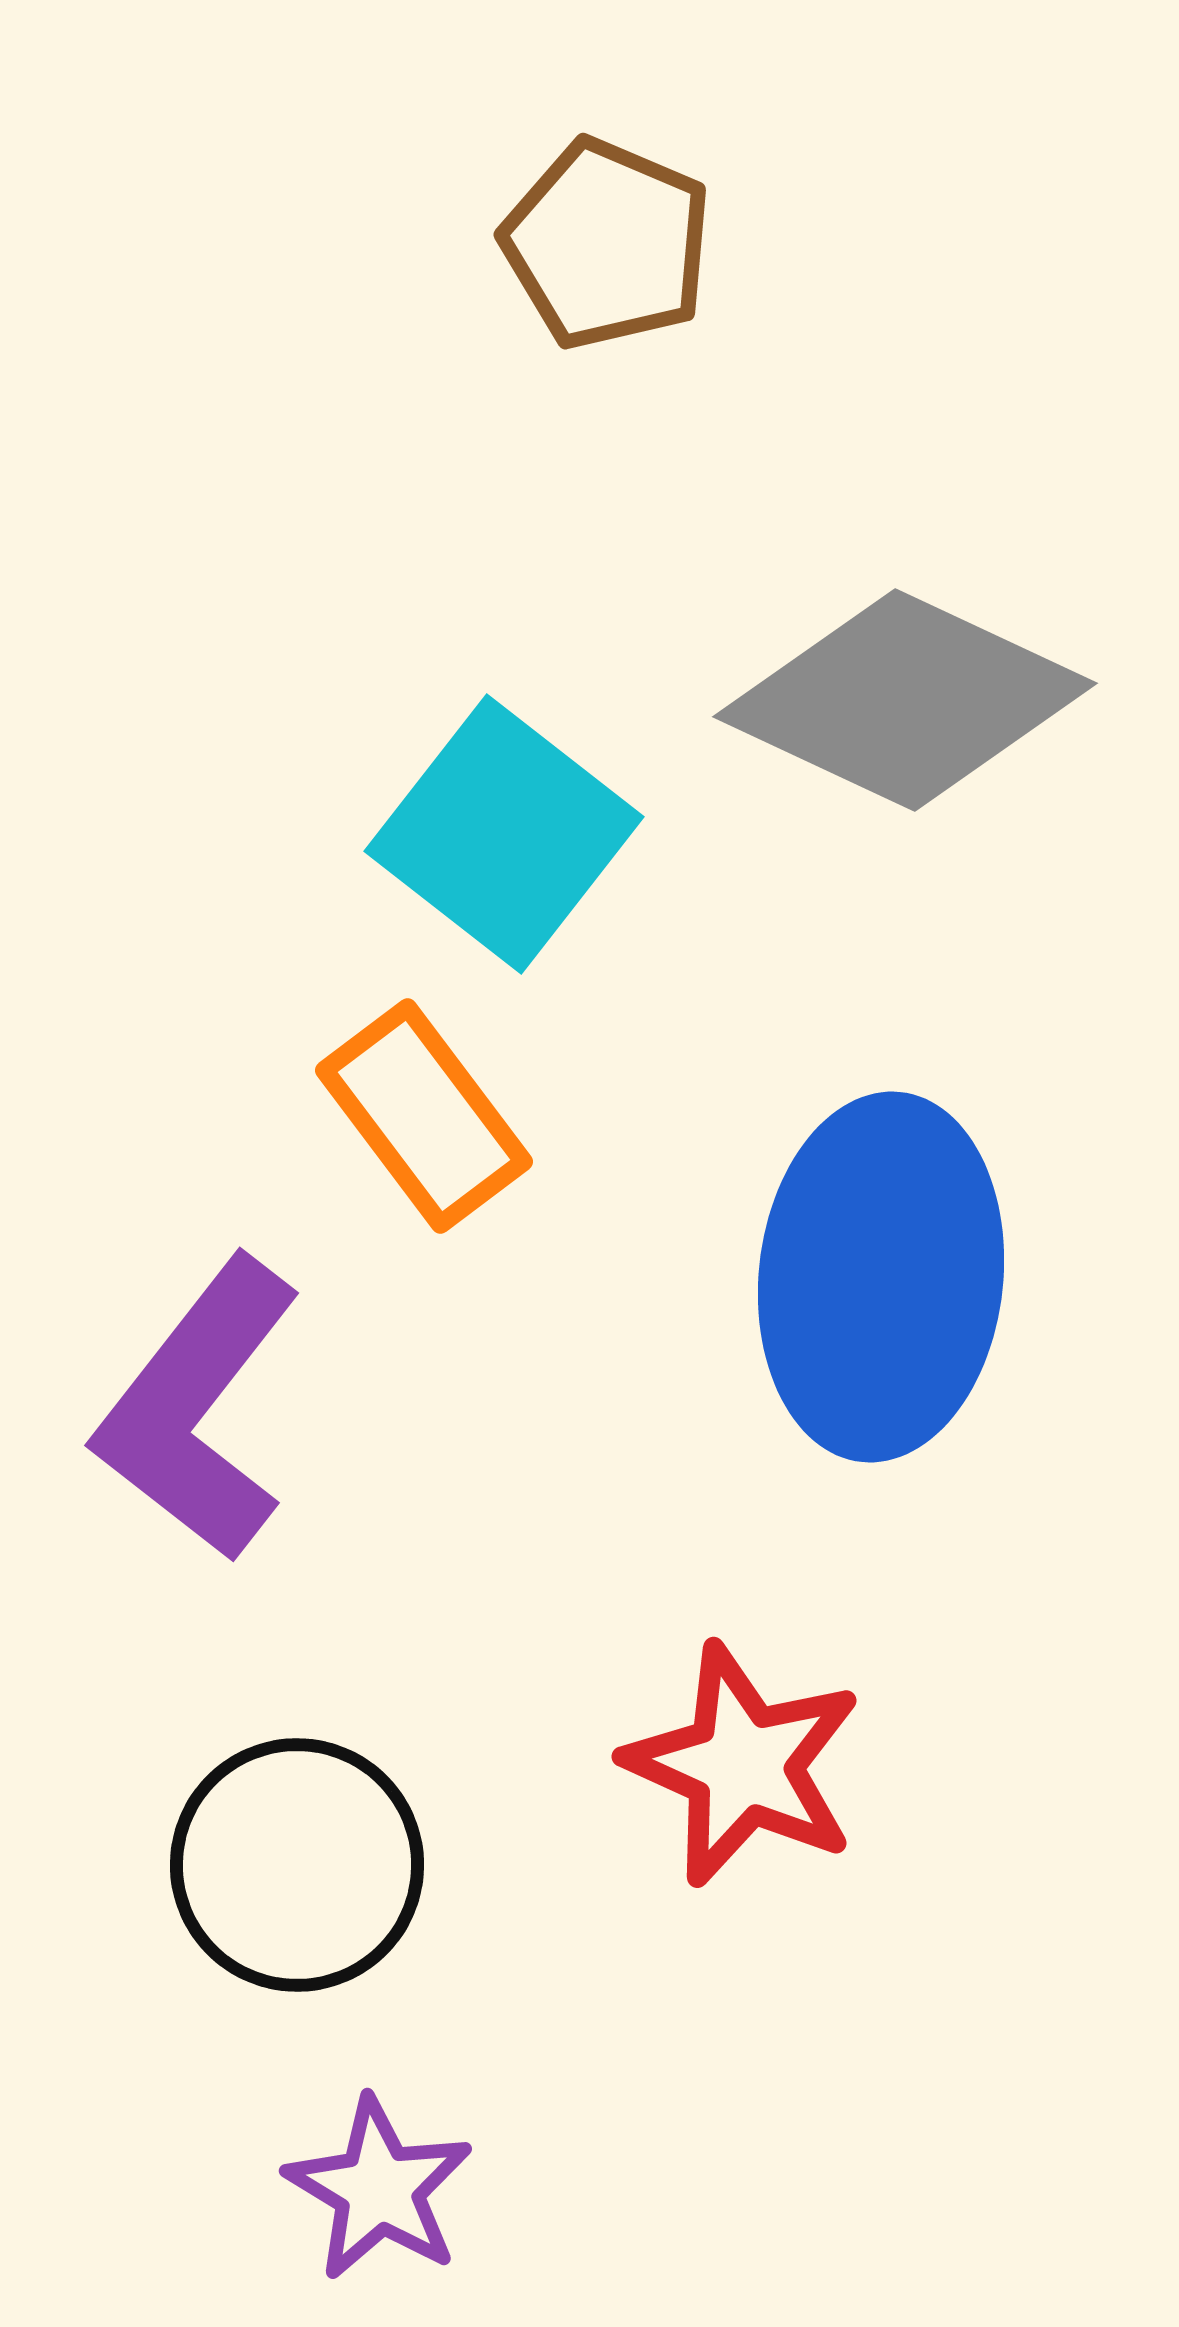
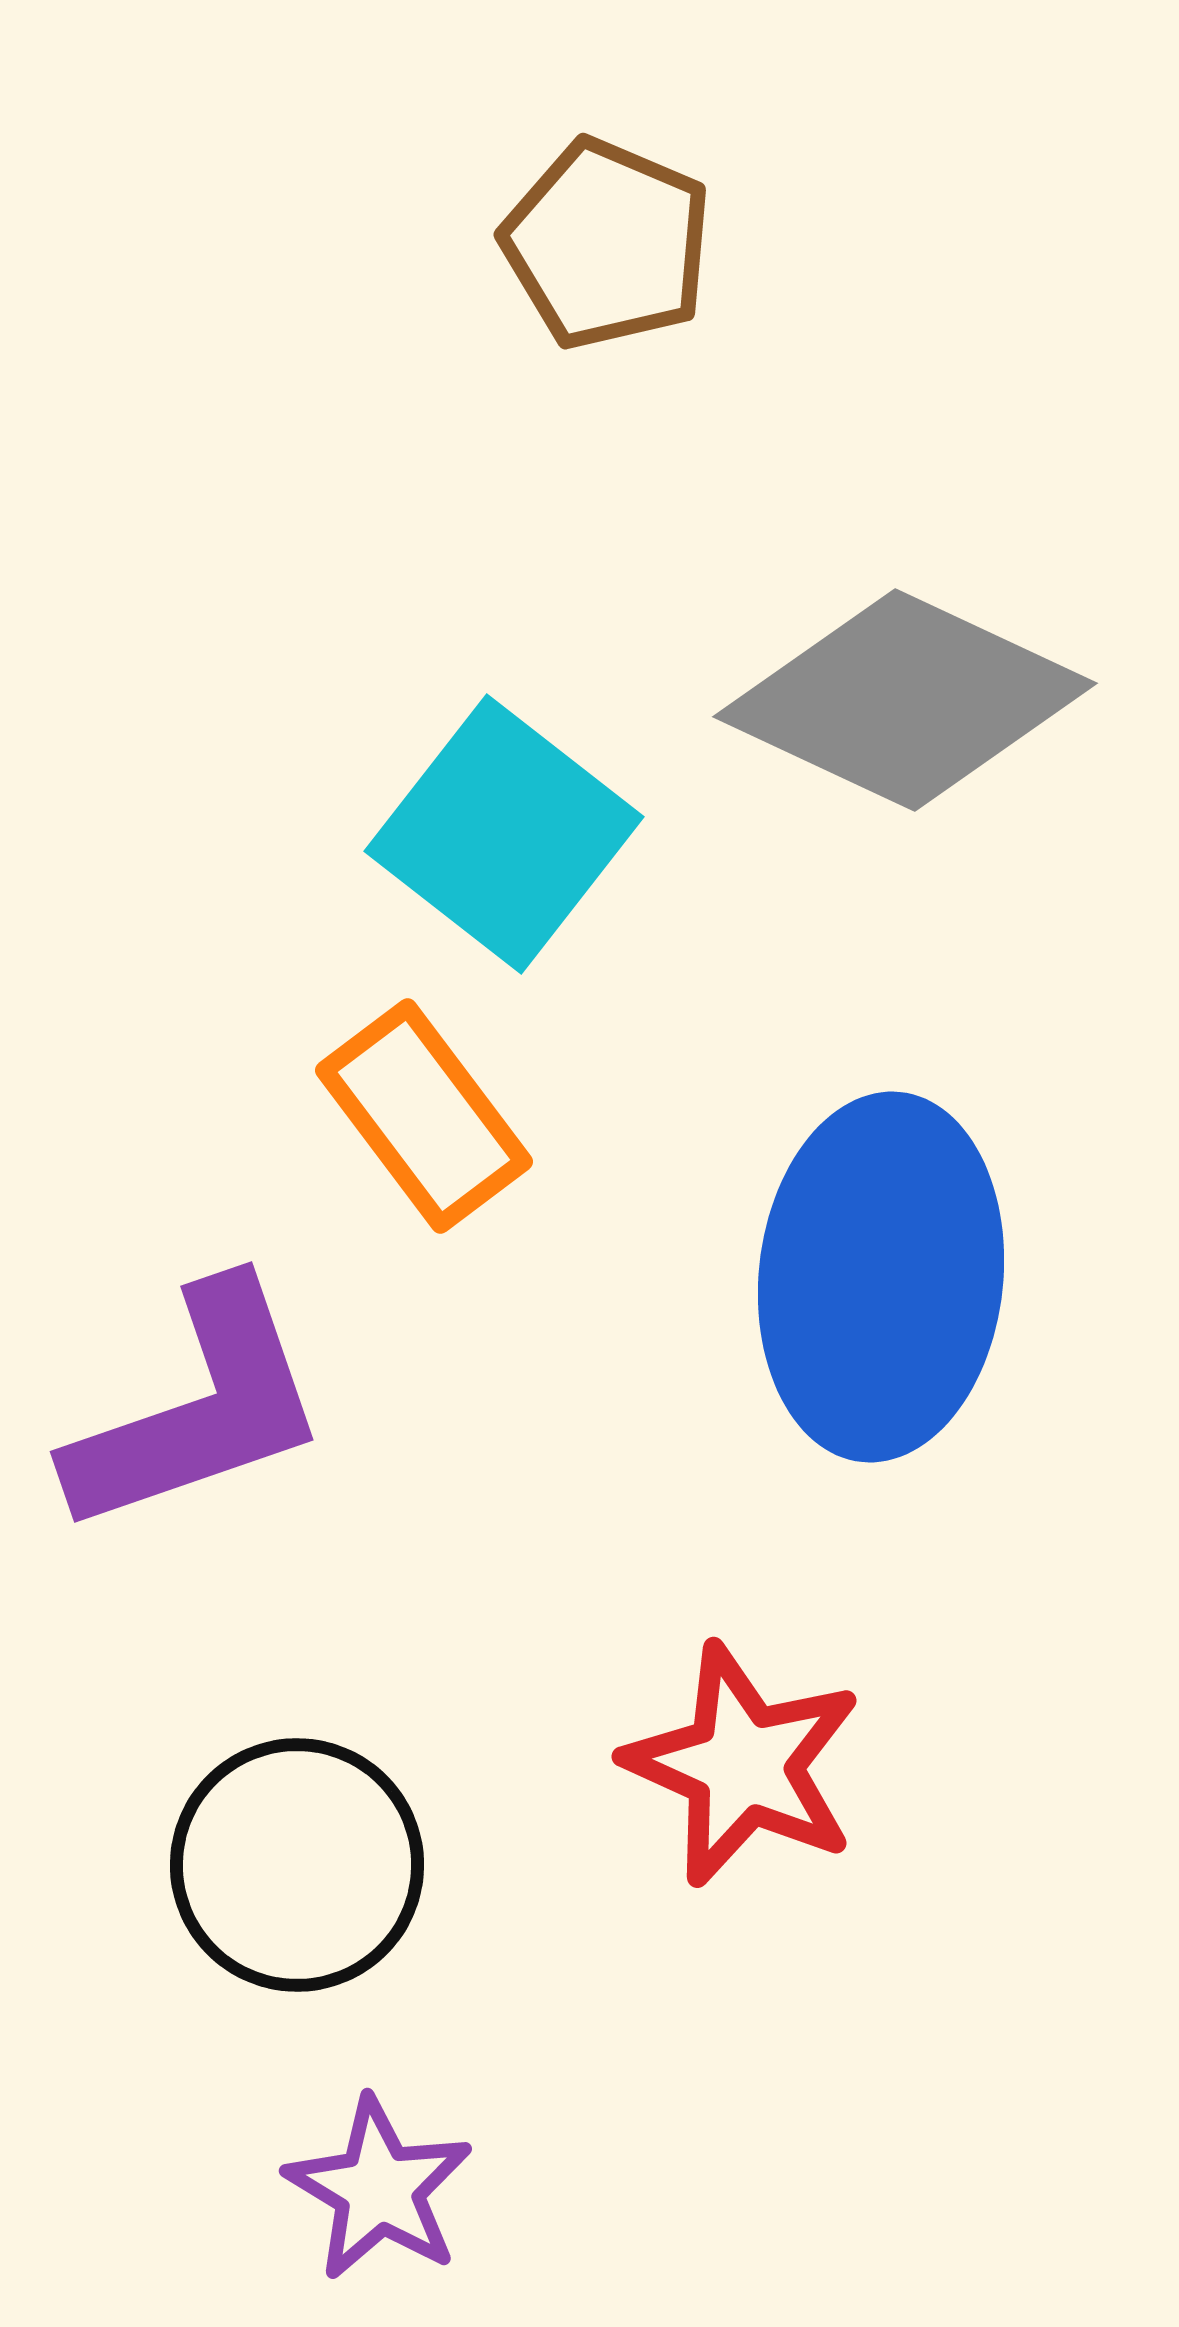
purple L-shape: rotated 147 degrees counterclockwise
